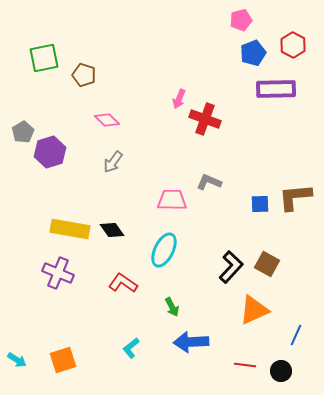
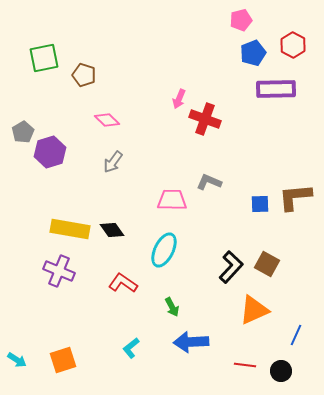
purple cross: moved 1 px right, 2 px up
